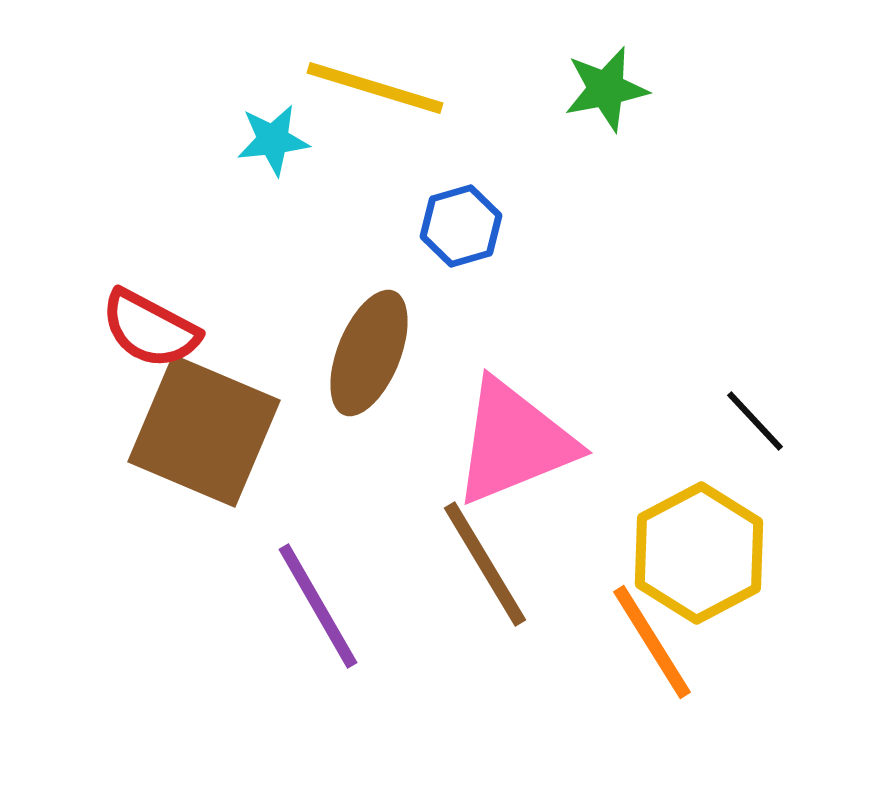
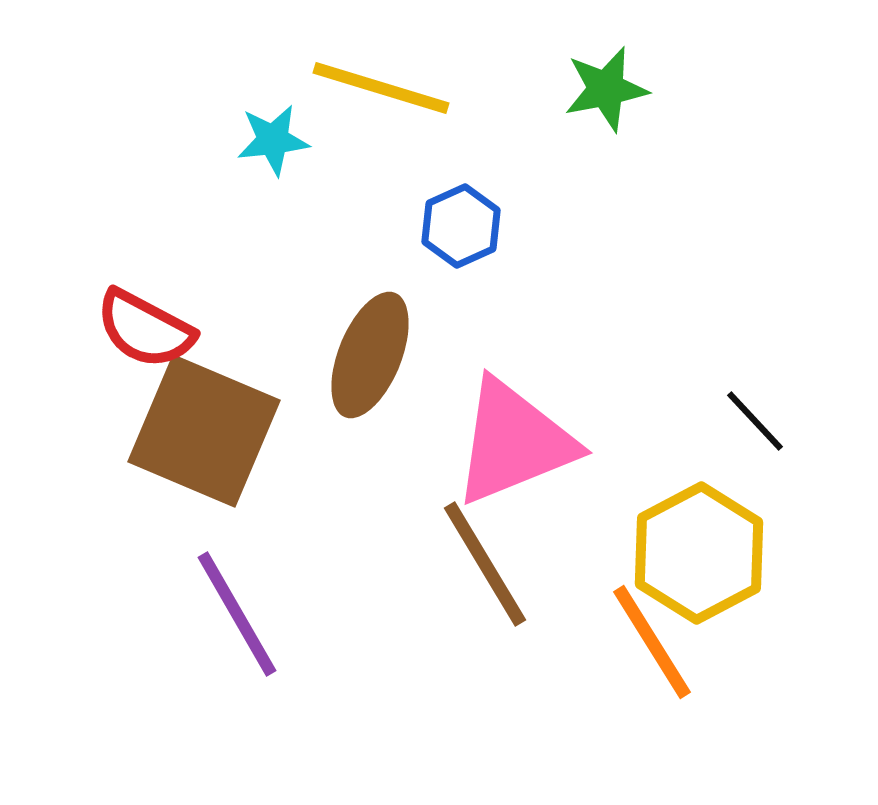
yellow line: moved 6 px right
blue hexagon: rotated 8 degrees counterclockwise
red semicircle: moved 5 px left
brown ellipse: moved 1 px right, 2 px down
purple line: moved 81 px left, 8 px down
